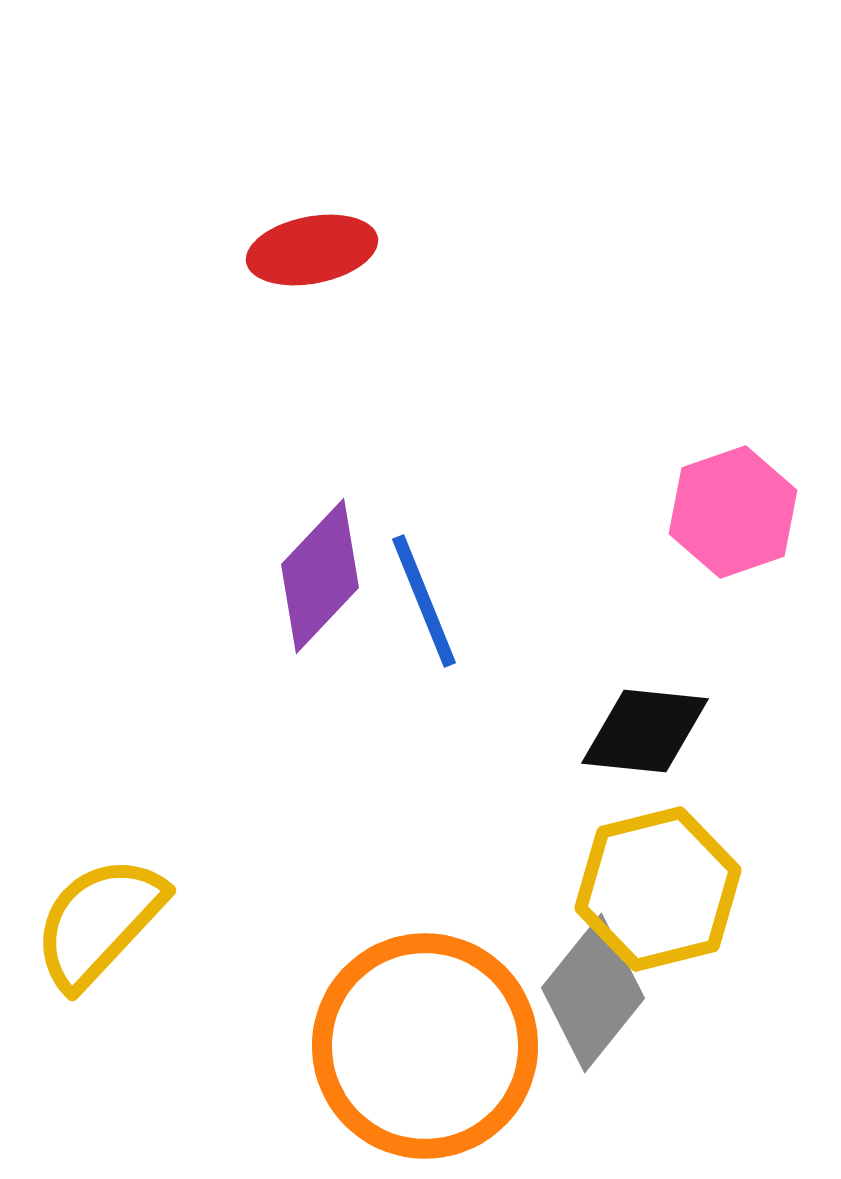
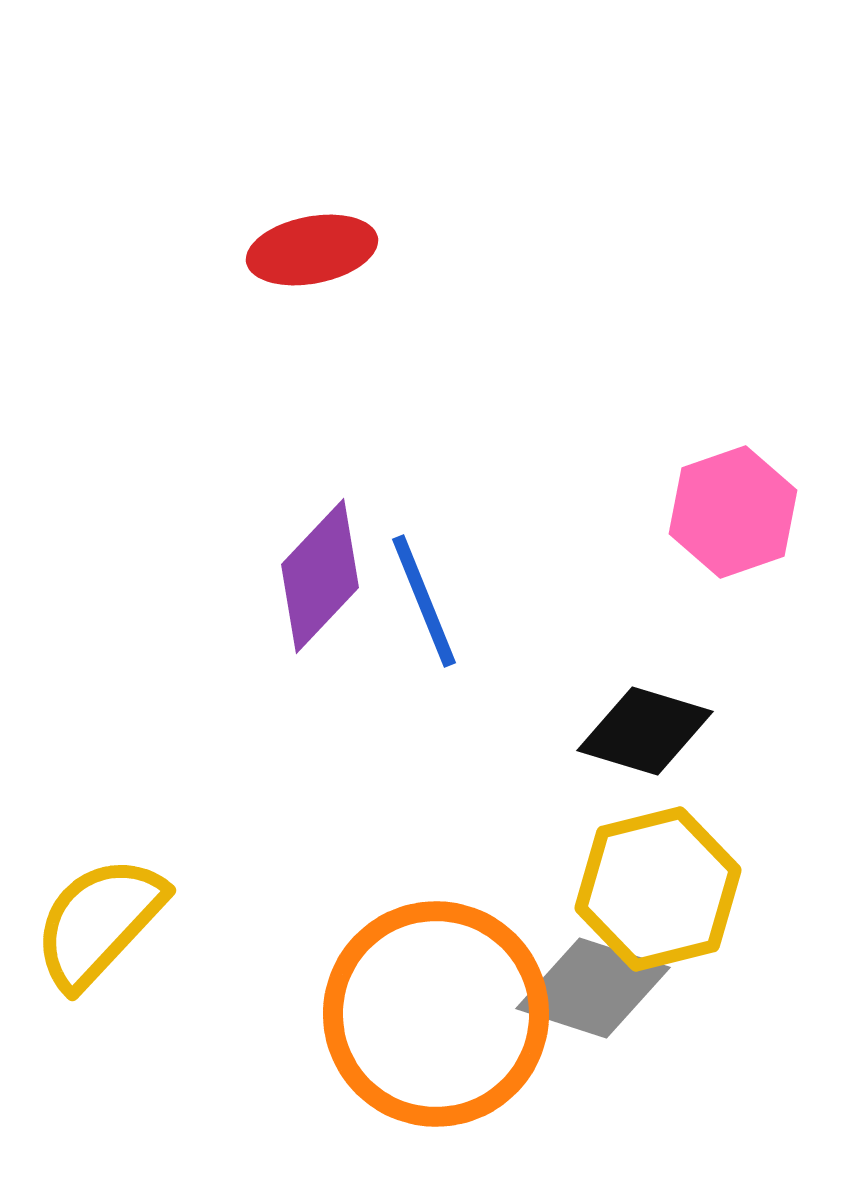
black diamond: rotated 11 degrees clockwise
gray diamond: moved 5 px up; rotated 69 degrees clockwise
orange circle: moved 11 px right, 32 px up
